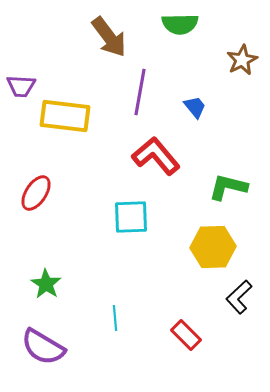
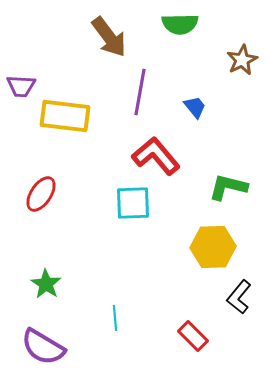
red ellipse: moved 5 px right, 1 px down
cyan square: moved 2 px right, 14 px up
black L-shape: rotated 8 degrees counterclockwise
red rectangle: moved 7 px right, 1 px down
